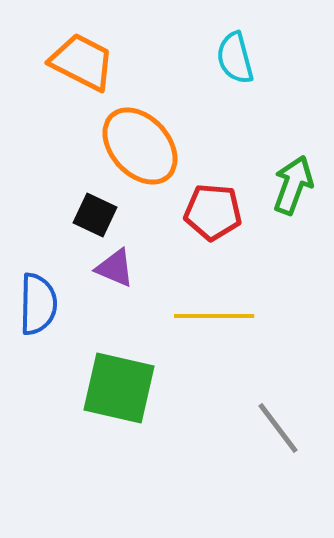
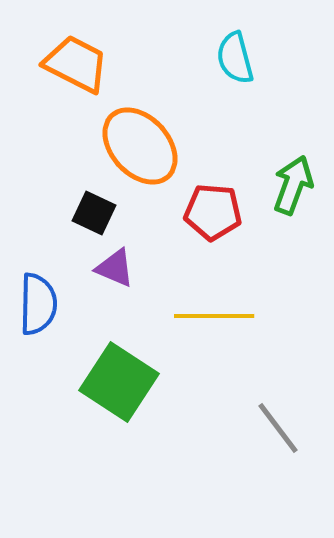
orange trapezoid: moved 6 px left, 2 px down
black square: moved 1 px left, 2 px up
green square: moved 6 px up; rotated 20 degrees clockwise
